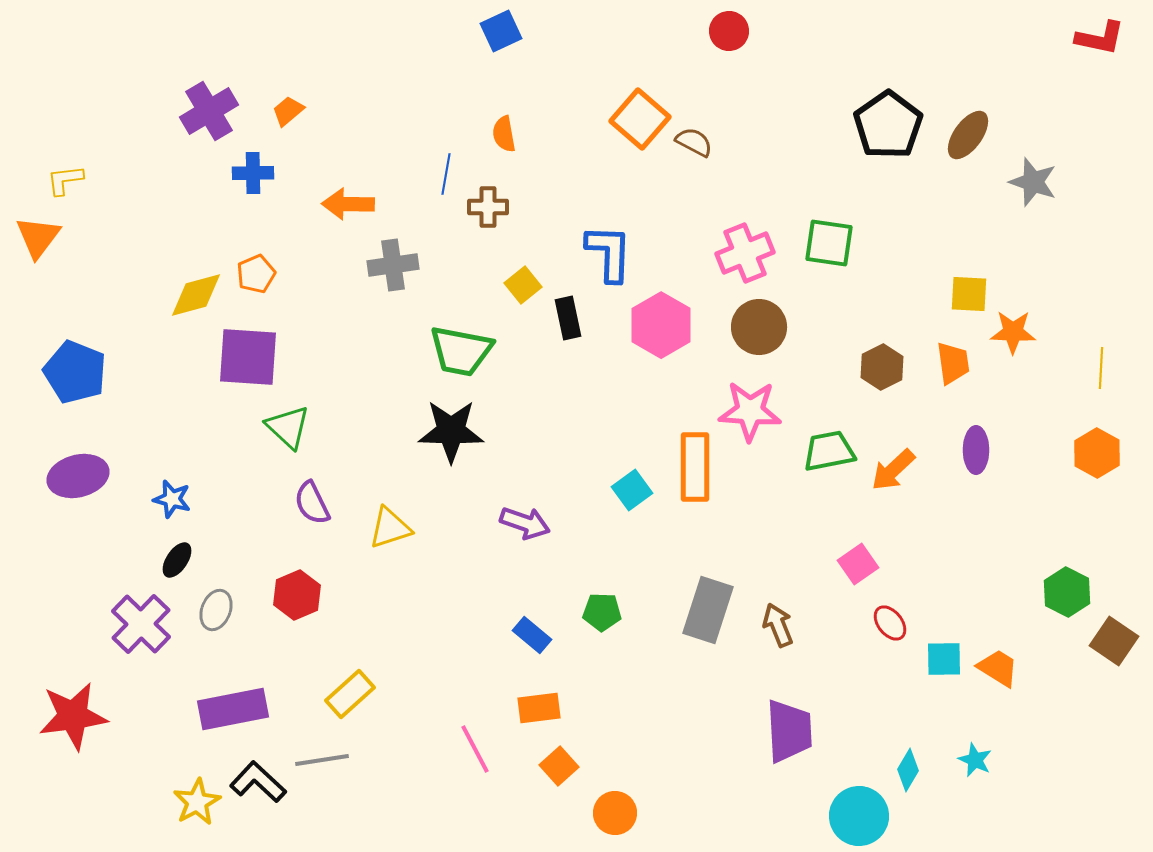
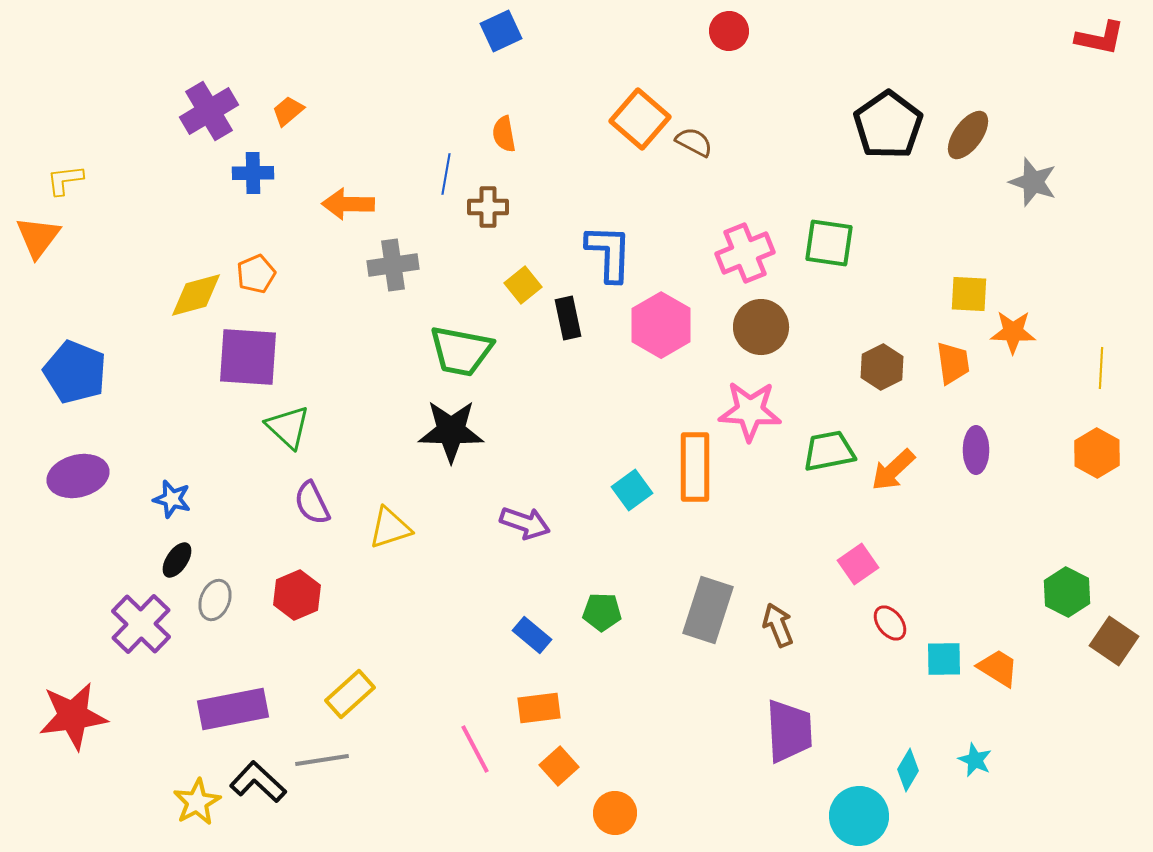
brown circle at (759, 327): moved 2 px right
gray ellipse at (216, 610): moved 1 px left, 10 px up
